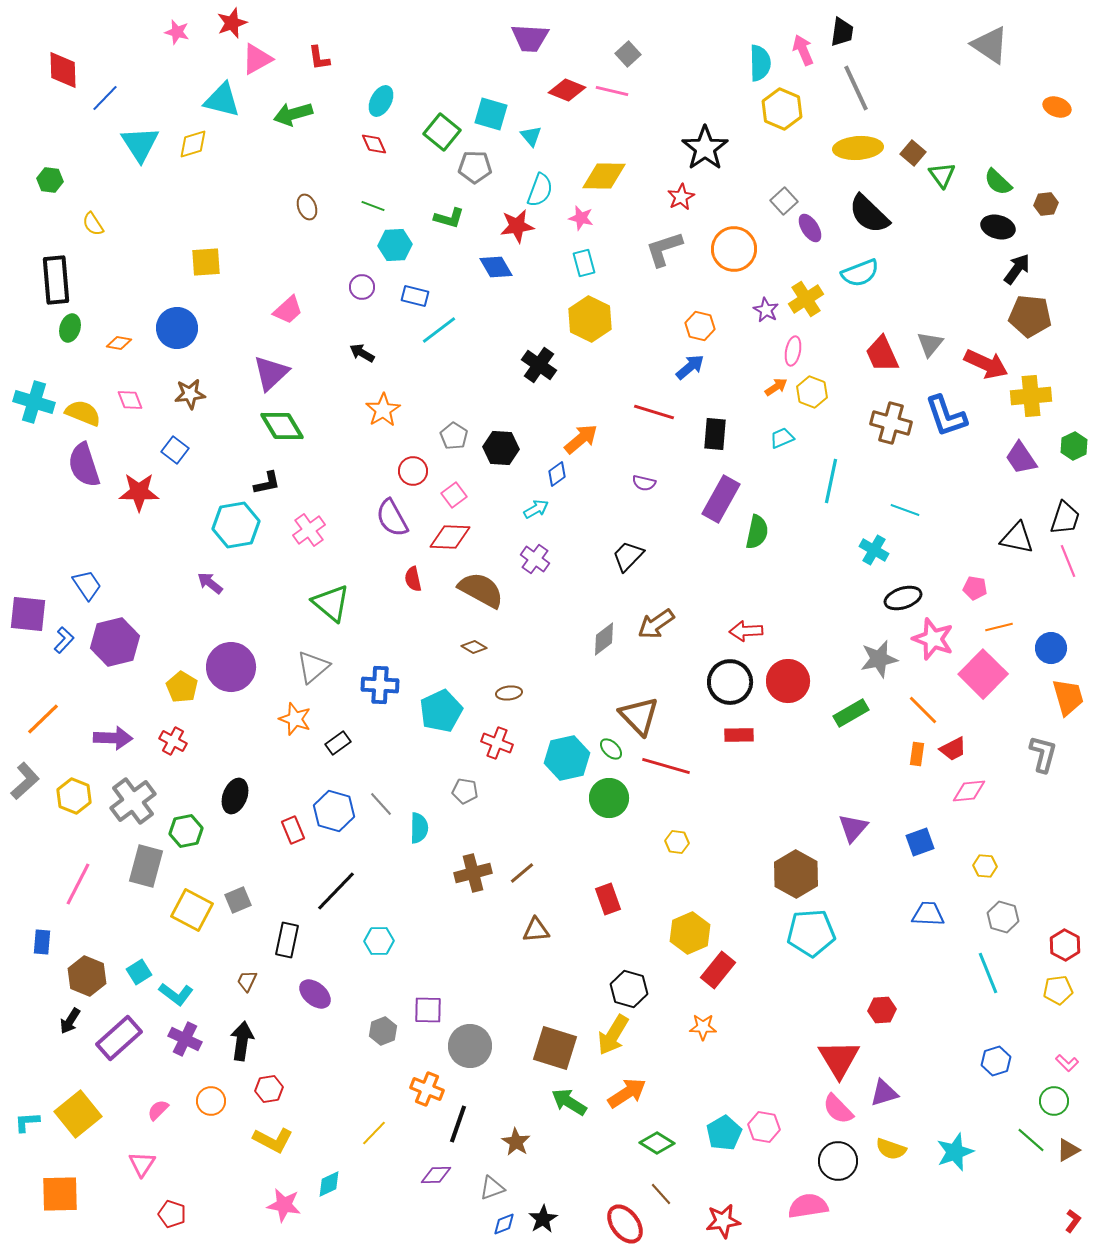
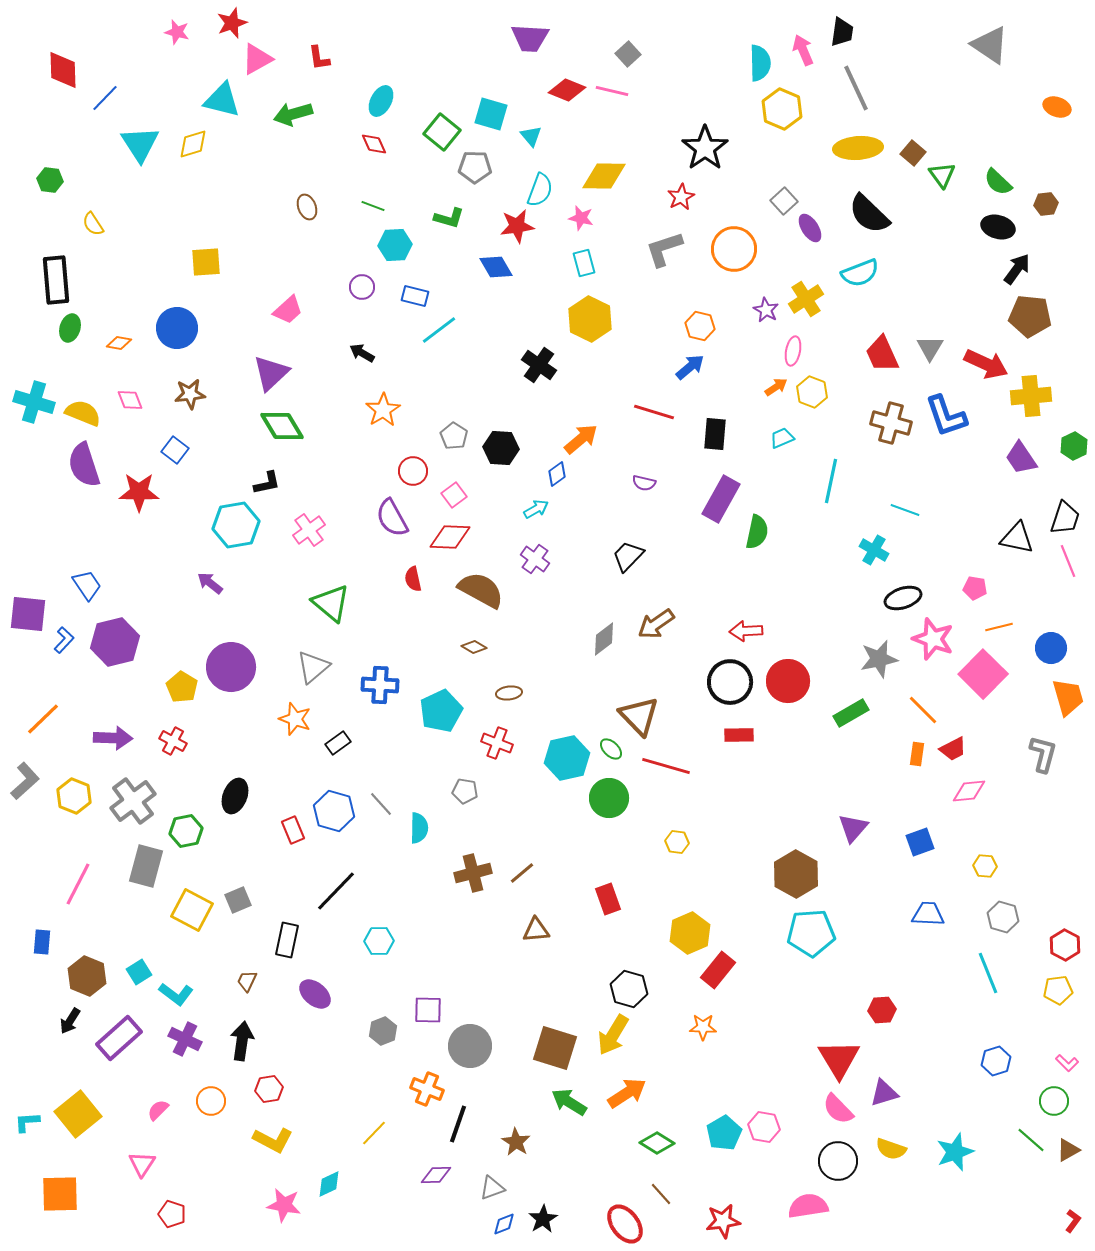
gray triangle at (930, 344): moved 4 px down; rotated 8 degrees counterclockwise
